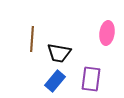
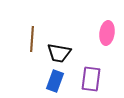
blue rectangle: rotated 20 degrees counterclockwise
